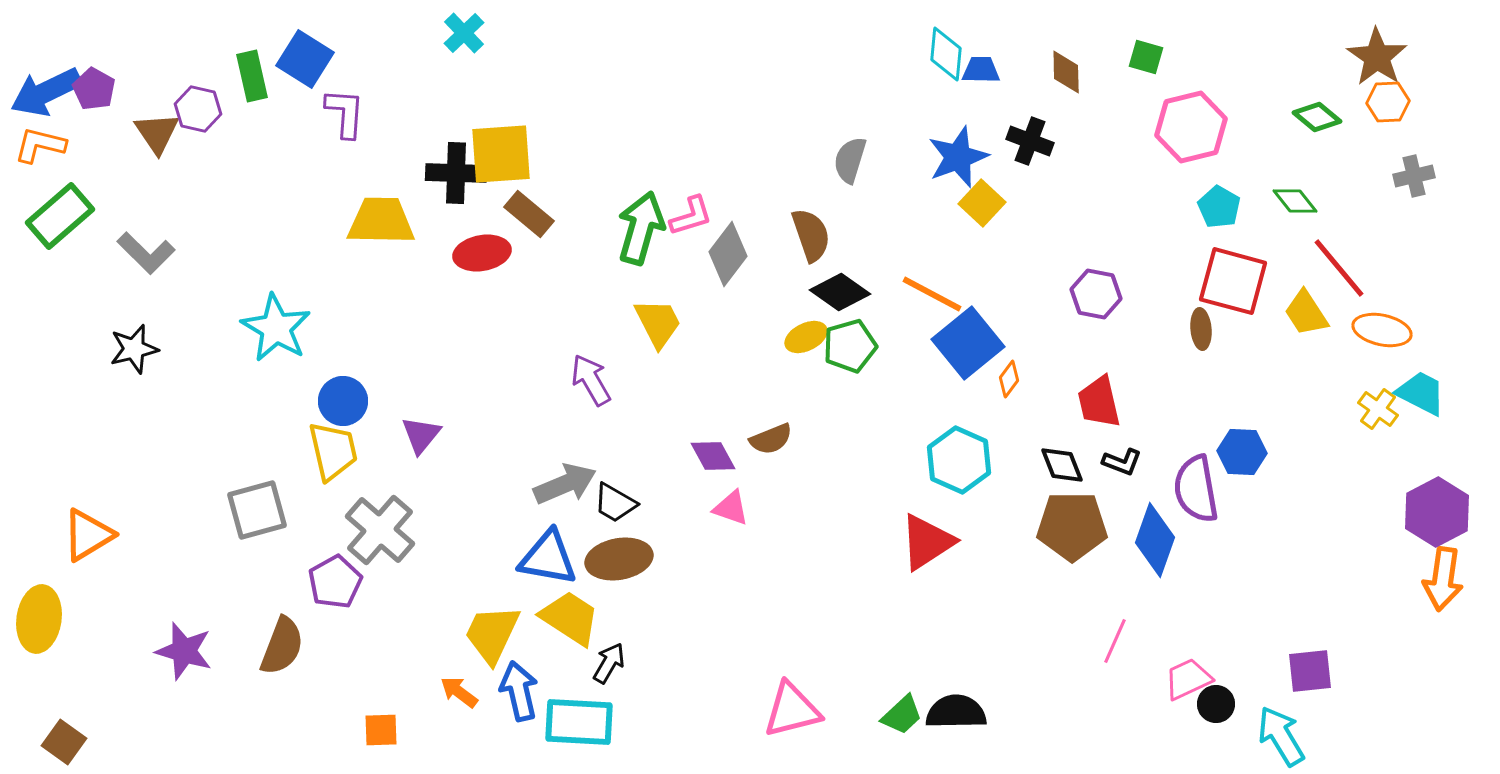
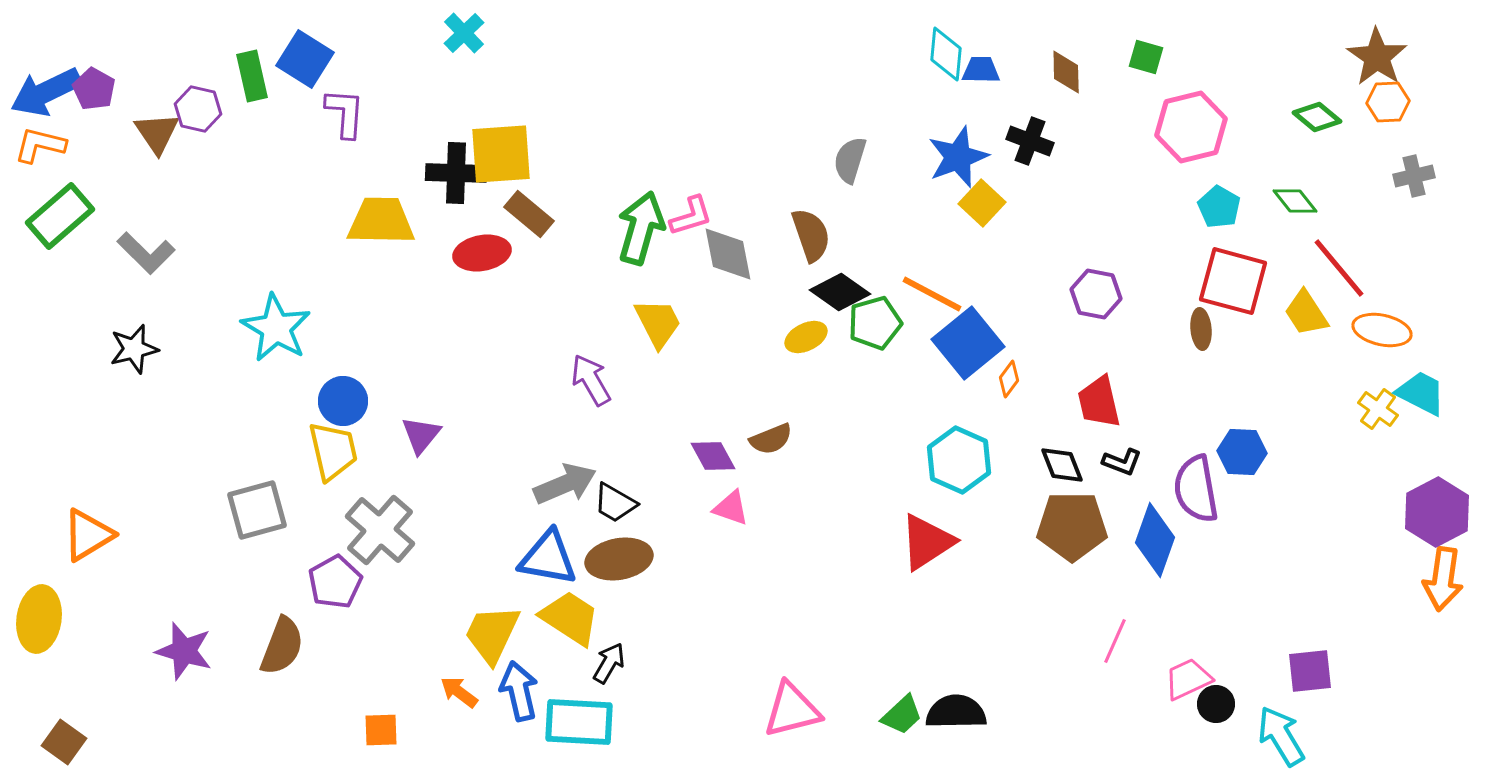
gray diamond at (728, 254): rotated 48 degrees counterclockwise
green pentagon at (850, 346): moved 25 px right, 23 px up
